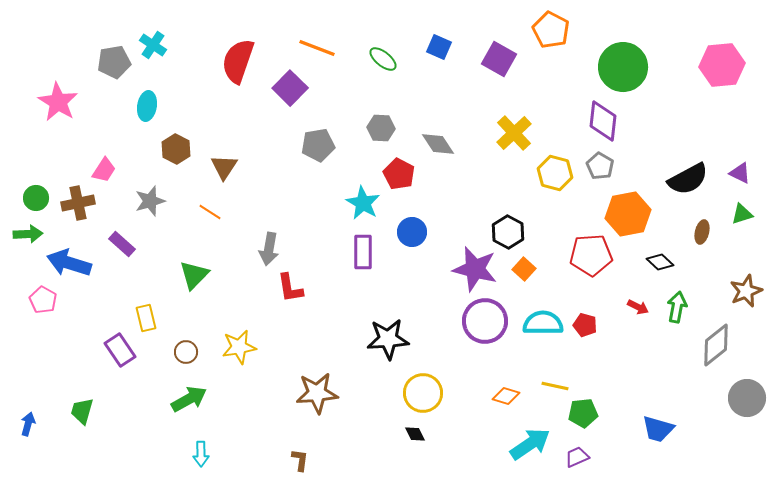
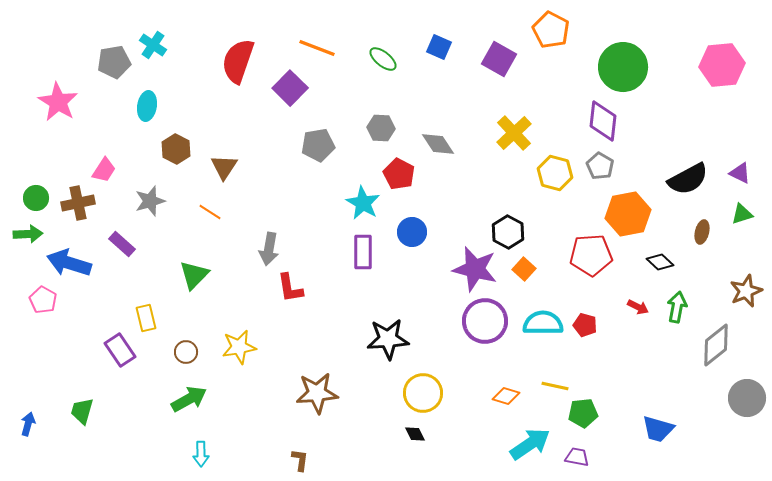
purple trapezoid at (577, 457): rotated 35 degrees clockwise
